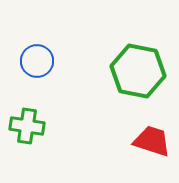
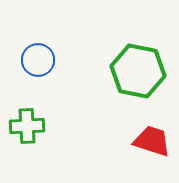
blue circle: moved 1 px right, 1 px up
green cross: rotated 12 degrees counterclockwise
